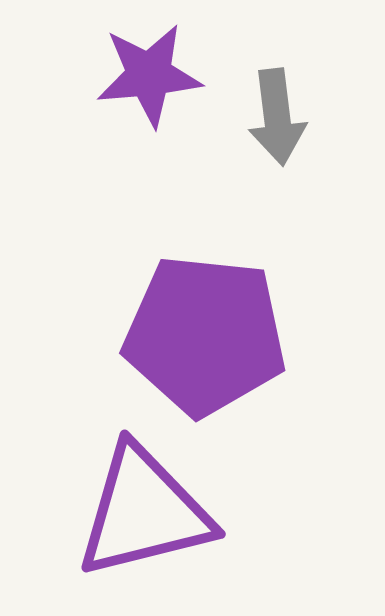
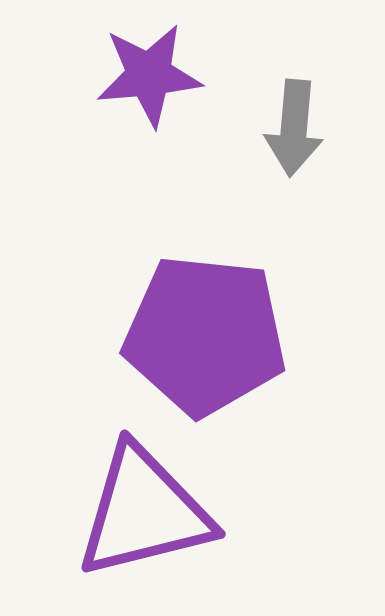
gray arrow: moved 17 px right, 11 px down; rotated 12 degrees clockwise
